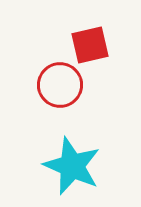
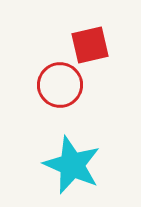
cyan star: moved 1 px up
